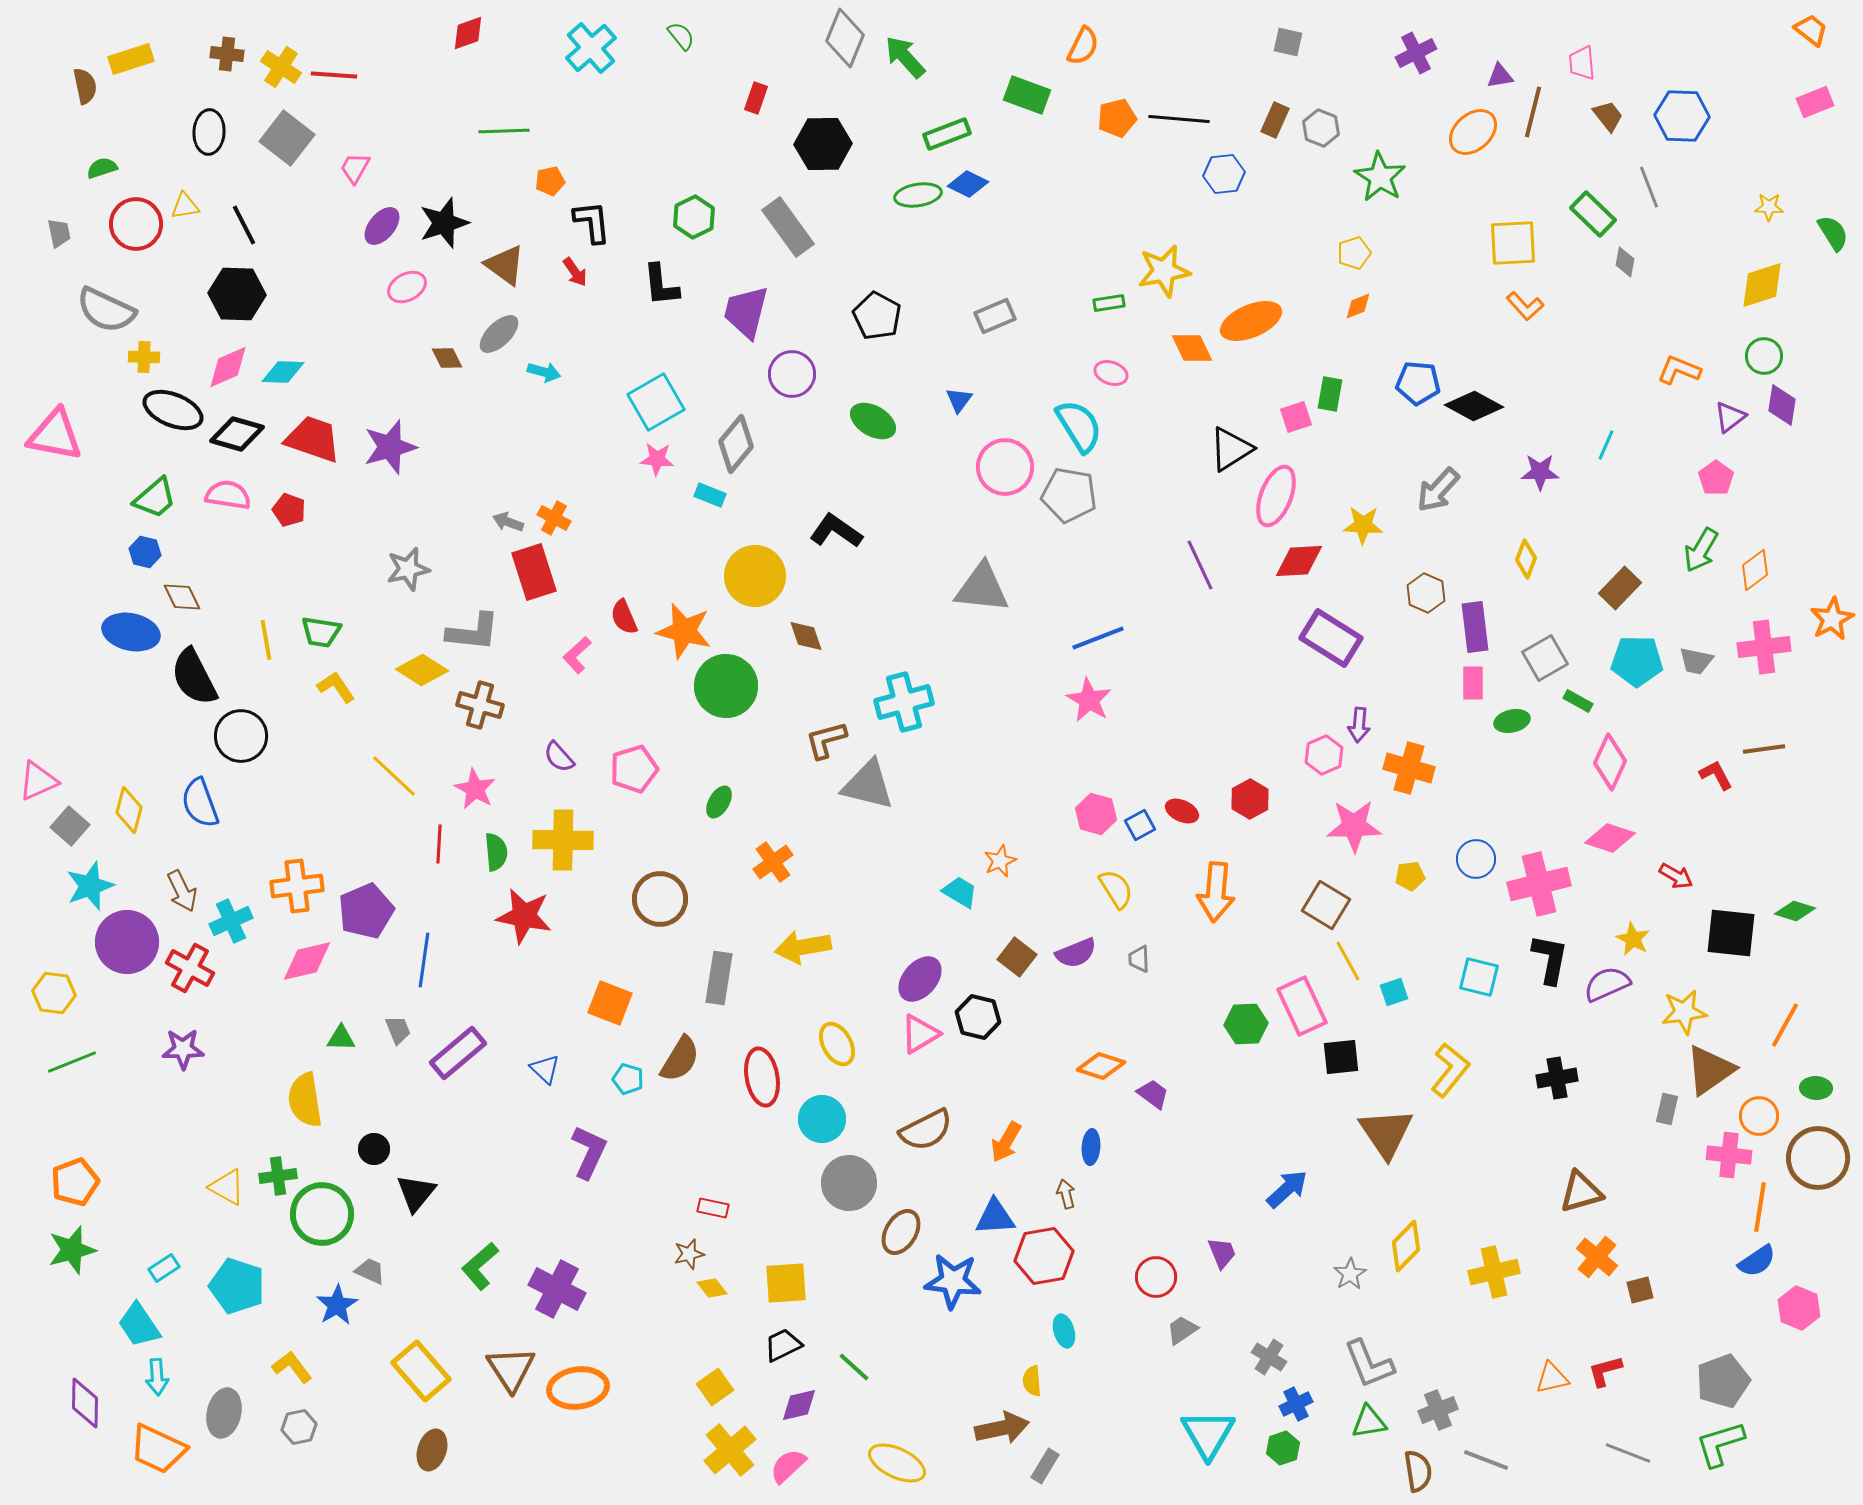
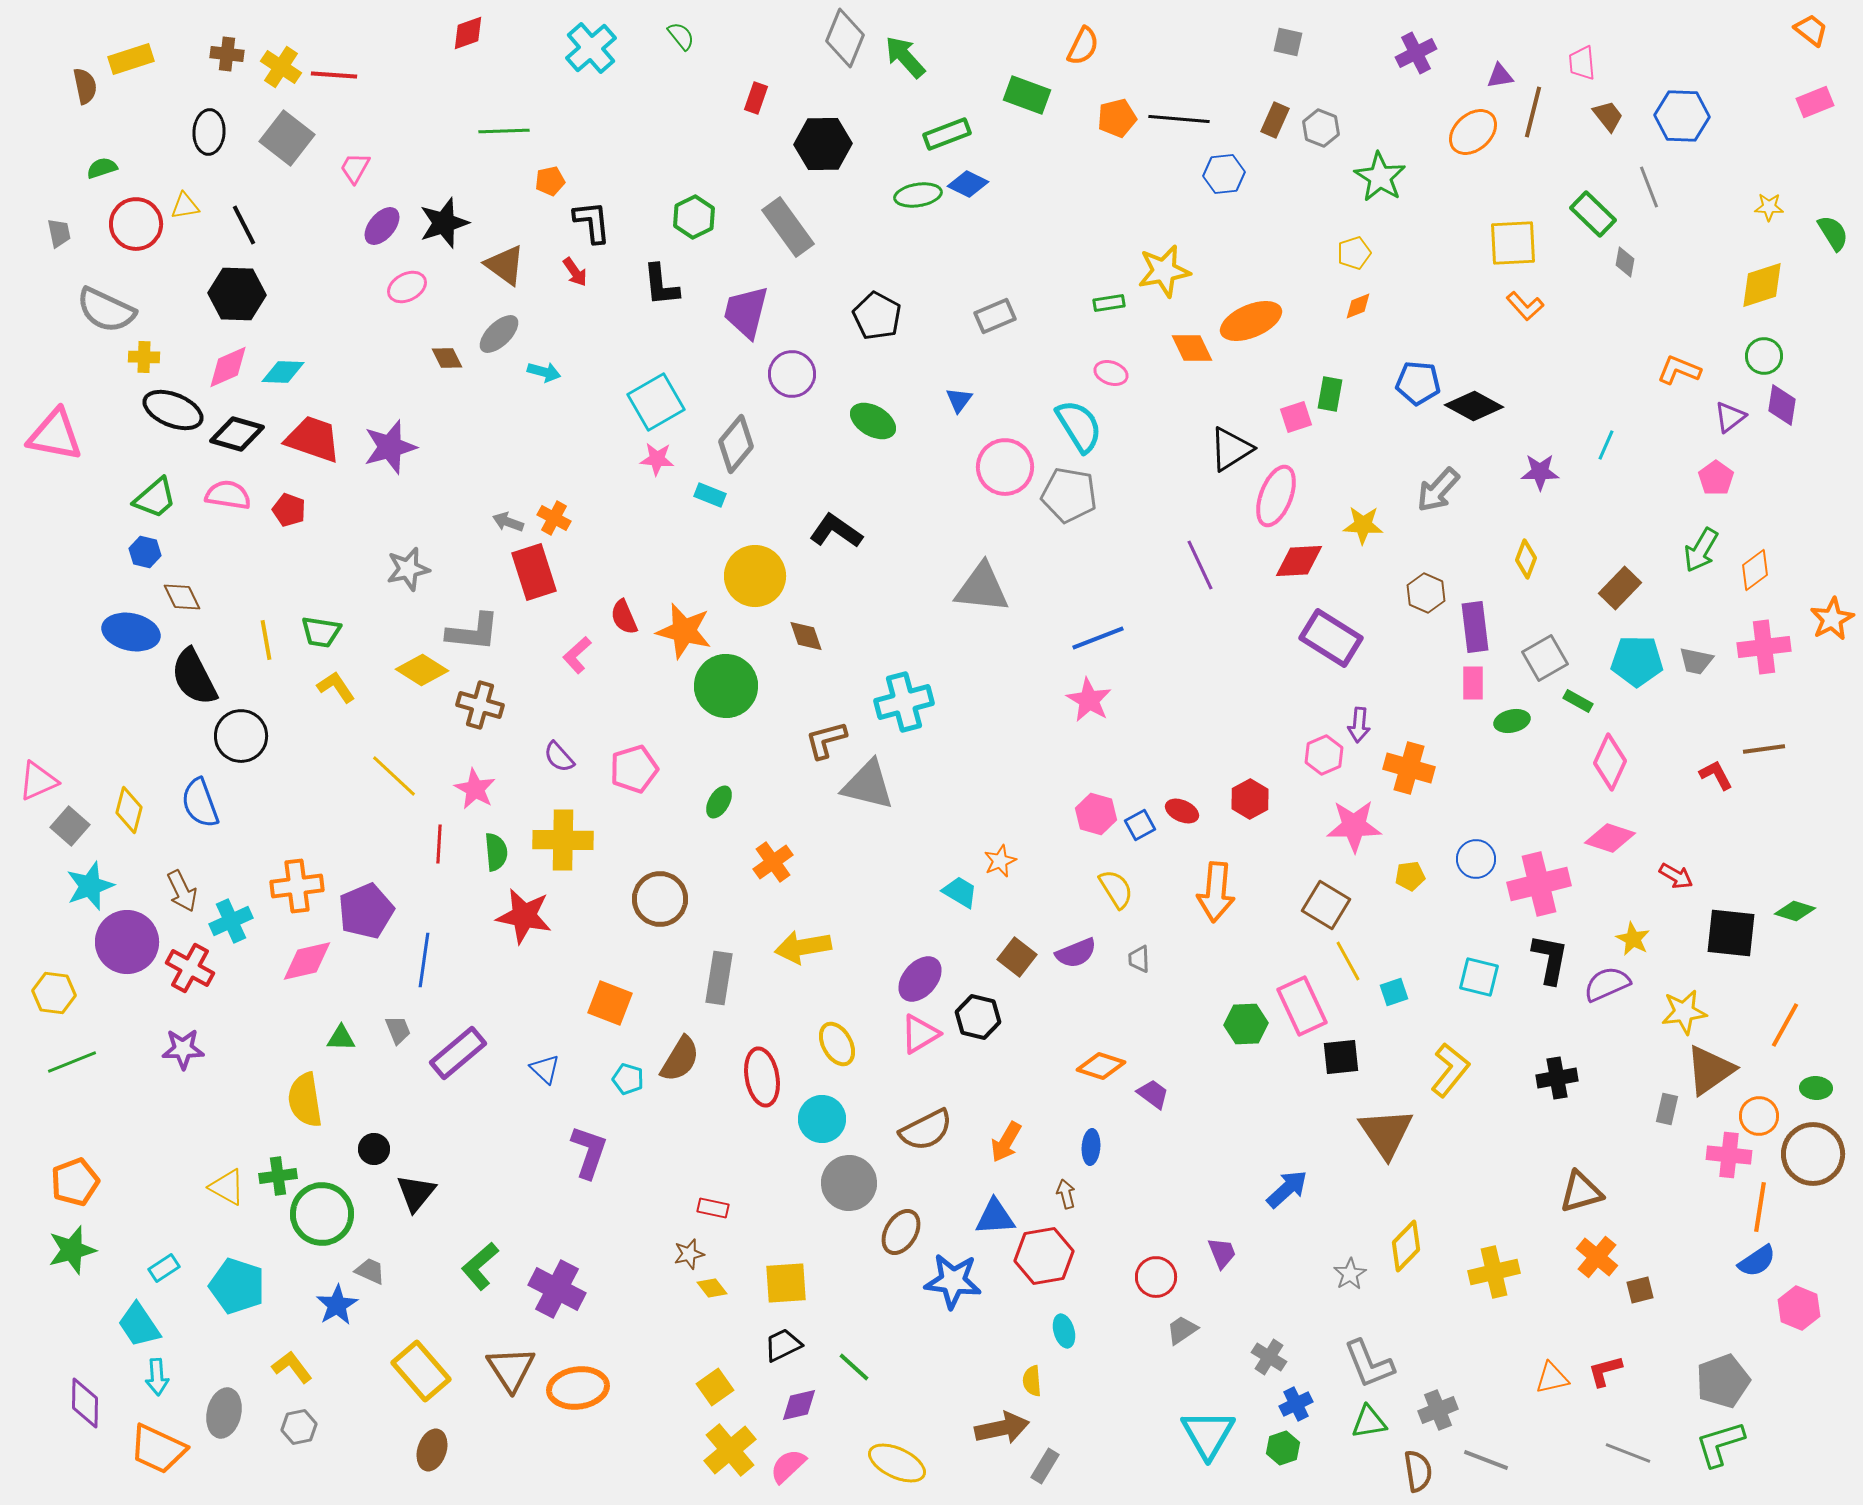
purple L-shape at (589, 1152): rotated 6 degrees counterclockwise
brown circle at (1818, 1158): moved 5 px left, 4 px up
